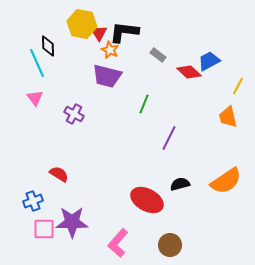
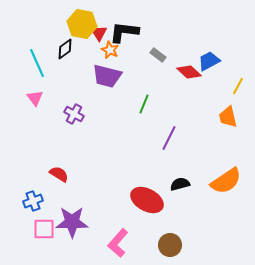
black diamond: moved 17 px right, 3 px down; rotated 55 degrees clockwise
